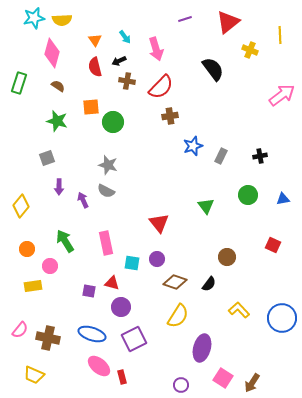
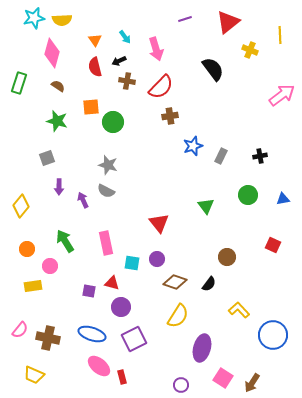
blue circle at (282, 318): moved 9 px left, 17 px down
